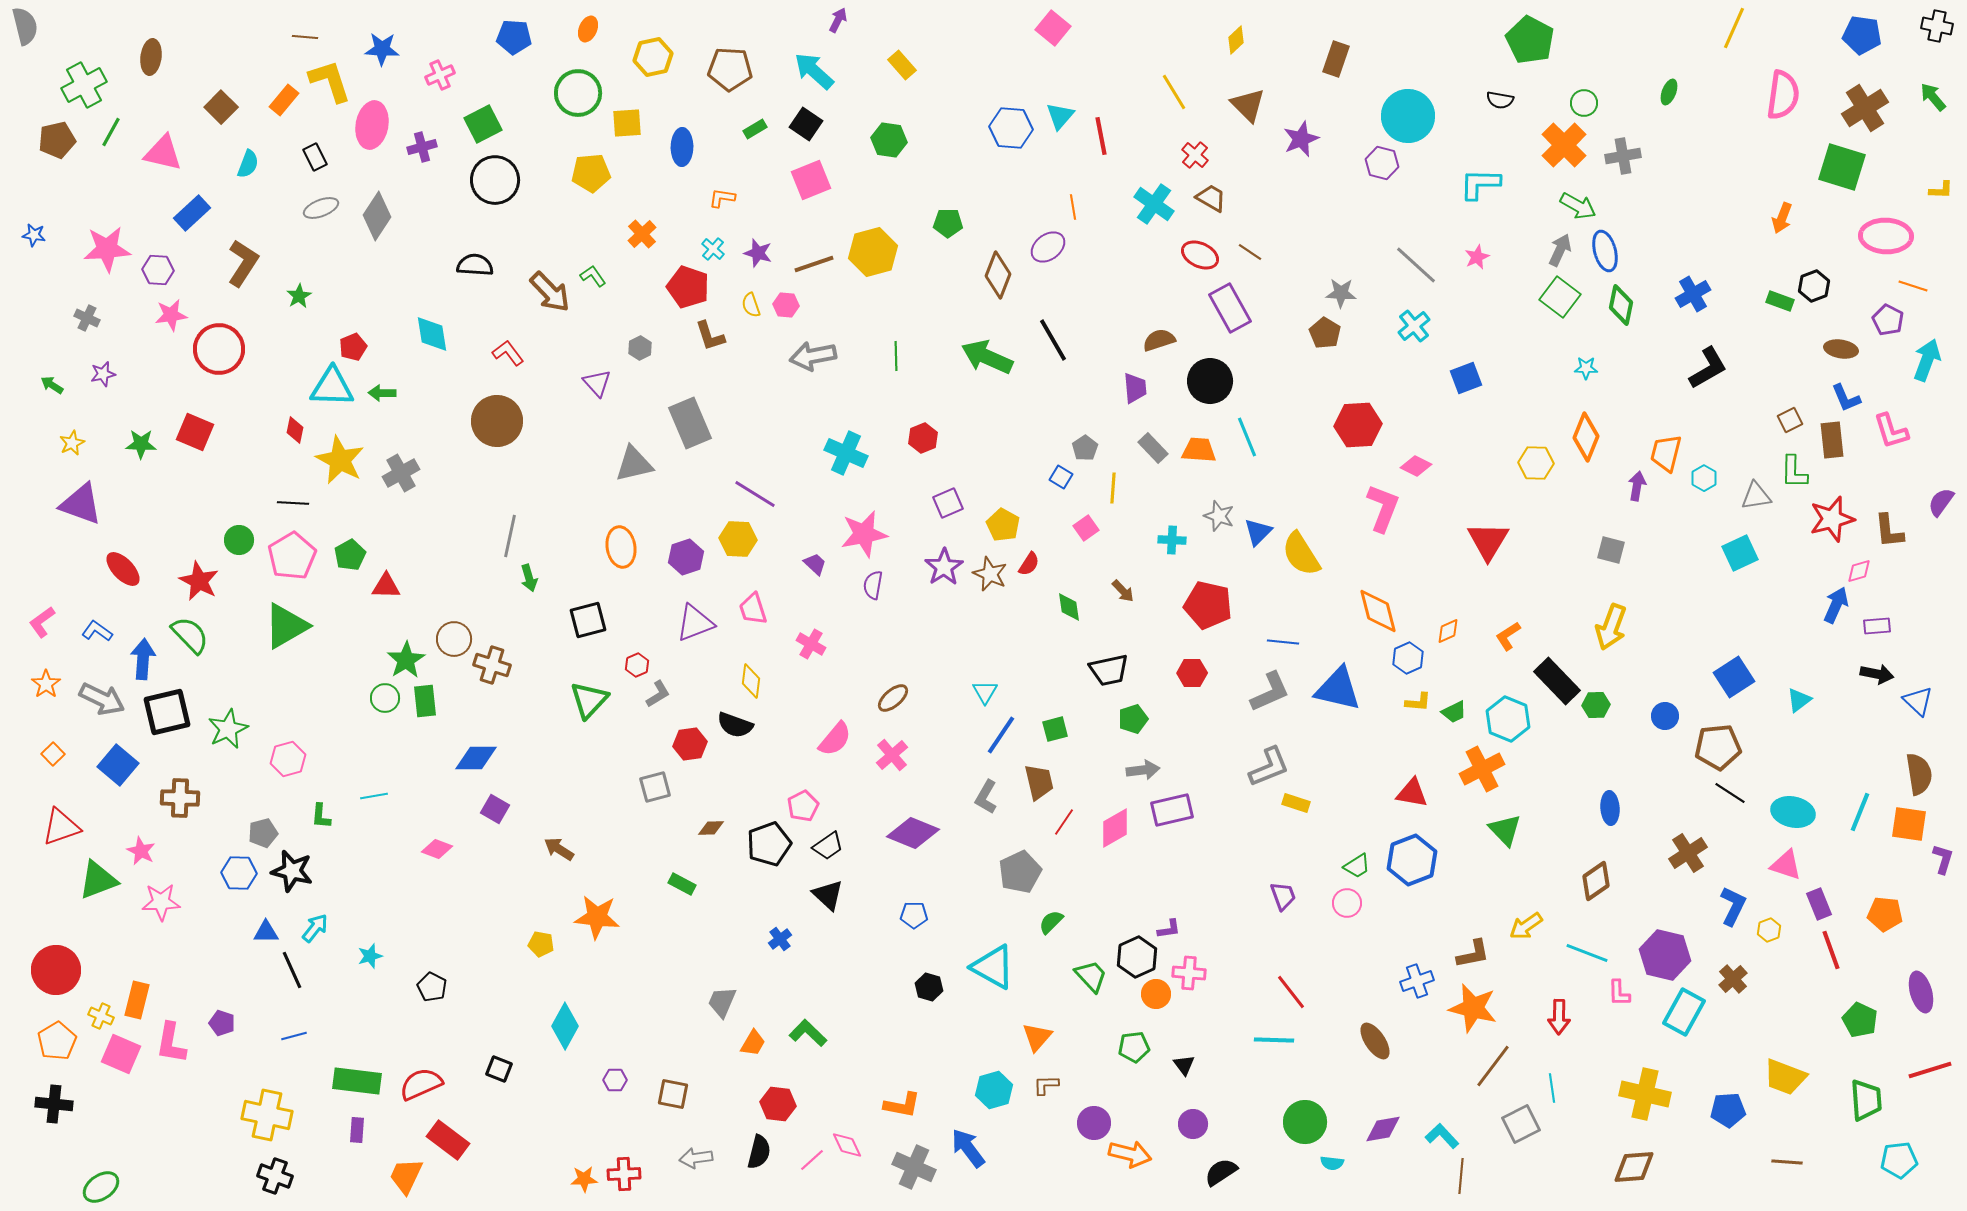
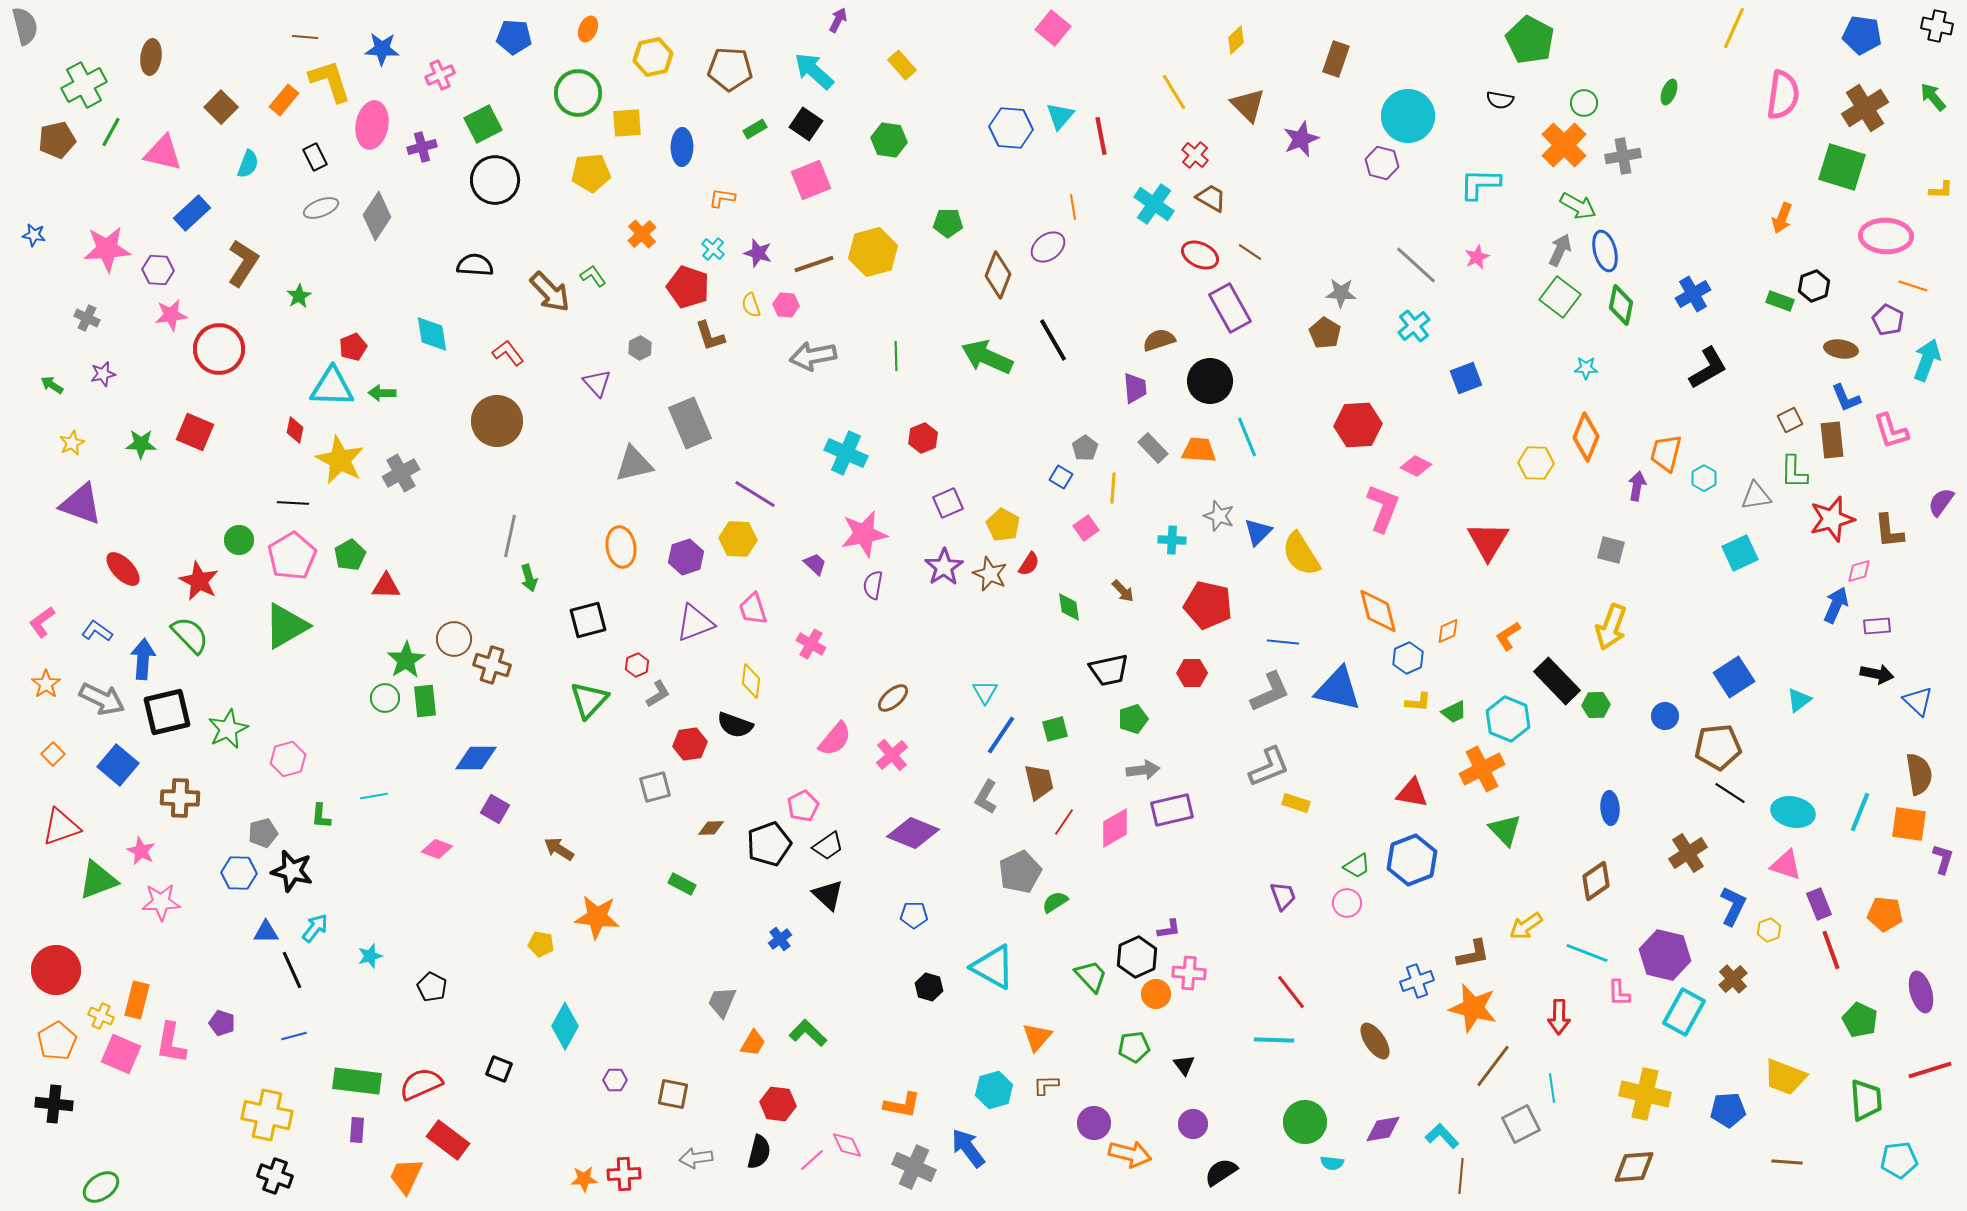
green semicircle at (1051, 922): moved 4 px right, 20 px up; rotated 12 degrees clockwise
